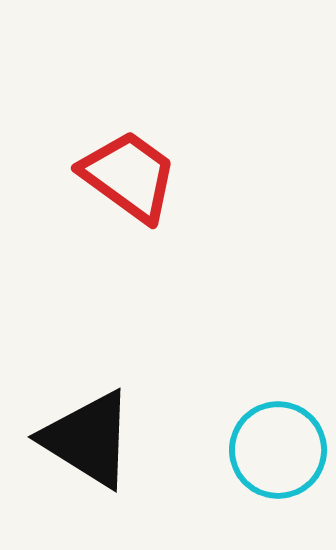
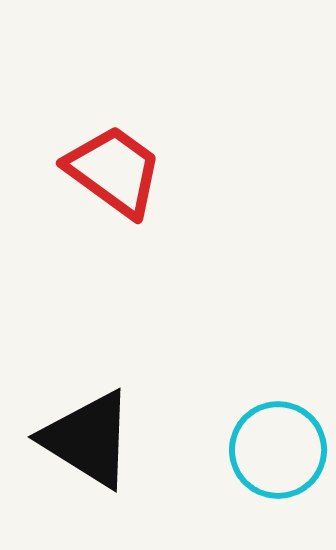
red trapezoid: moved 15 px left, 5 px up
